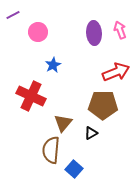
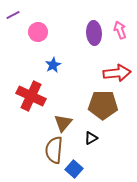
red arrow: moved 1 px right, 1 px down; rotated 16 degrees clockwise
black triangle: moved 5 px down
brown semicircle: moved 3 px right
